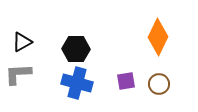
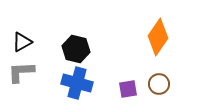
orange diamond: rotated 9 degrees clockwise
black hexagon: rotated 12 degrees clockwise
gray L-shape: moved 3 px right, 2 px up
purple square: moved 2 px right, 8 px down
